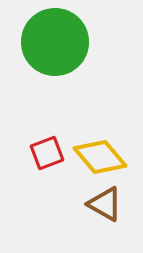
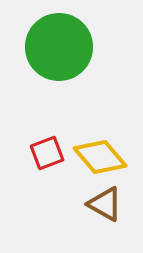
green circle: moved 4 px right, 5 px down
